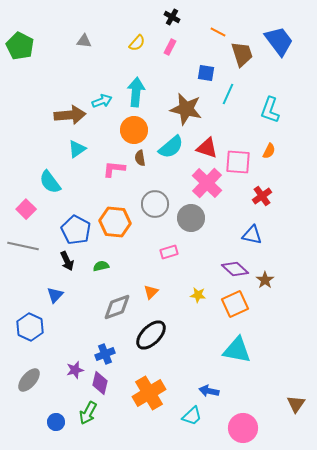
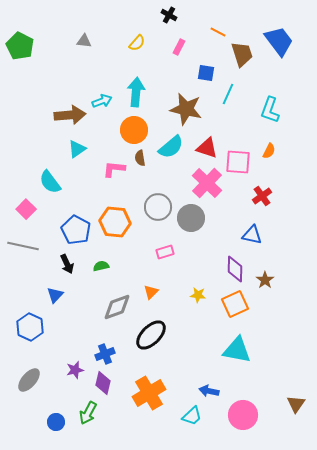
black cross at (172, 17): moved 3 px left, 2 px up
pink rectangle at (170, 47): moved 9 px right
gray circle at (155, 204): moved 3 px right, 3 px down
pink rectangle at (169, 252): moved 4 px left
black arrow at (67, 261): moved 3 px down
purple diamond at (235, 269): rotated 48 degrees clockwise
purple diamond at (100, 383): moved 3 px right
pink circle at (243, 428): moved 13 px up
